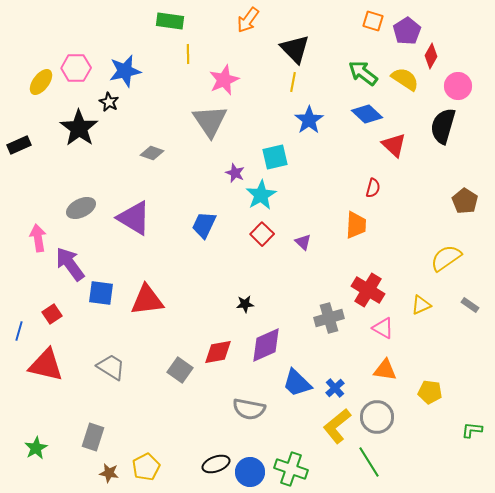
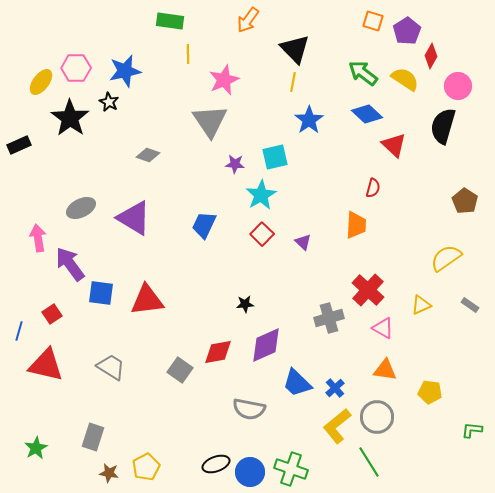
black star at (79, 128): moved 9 px left, 10 px up
gray diamond at (152, 153): moved 4 px left, 2 px down
purple star at (235, 173): moved 9 px up; rotated 18 degrees counterclockwise
red cross at (368, 290): rotated 12 degrees clockwise
